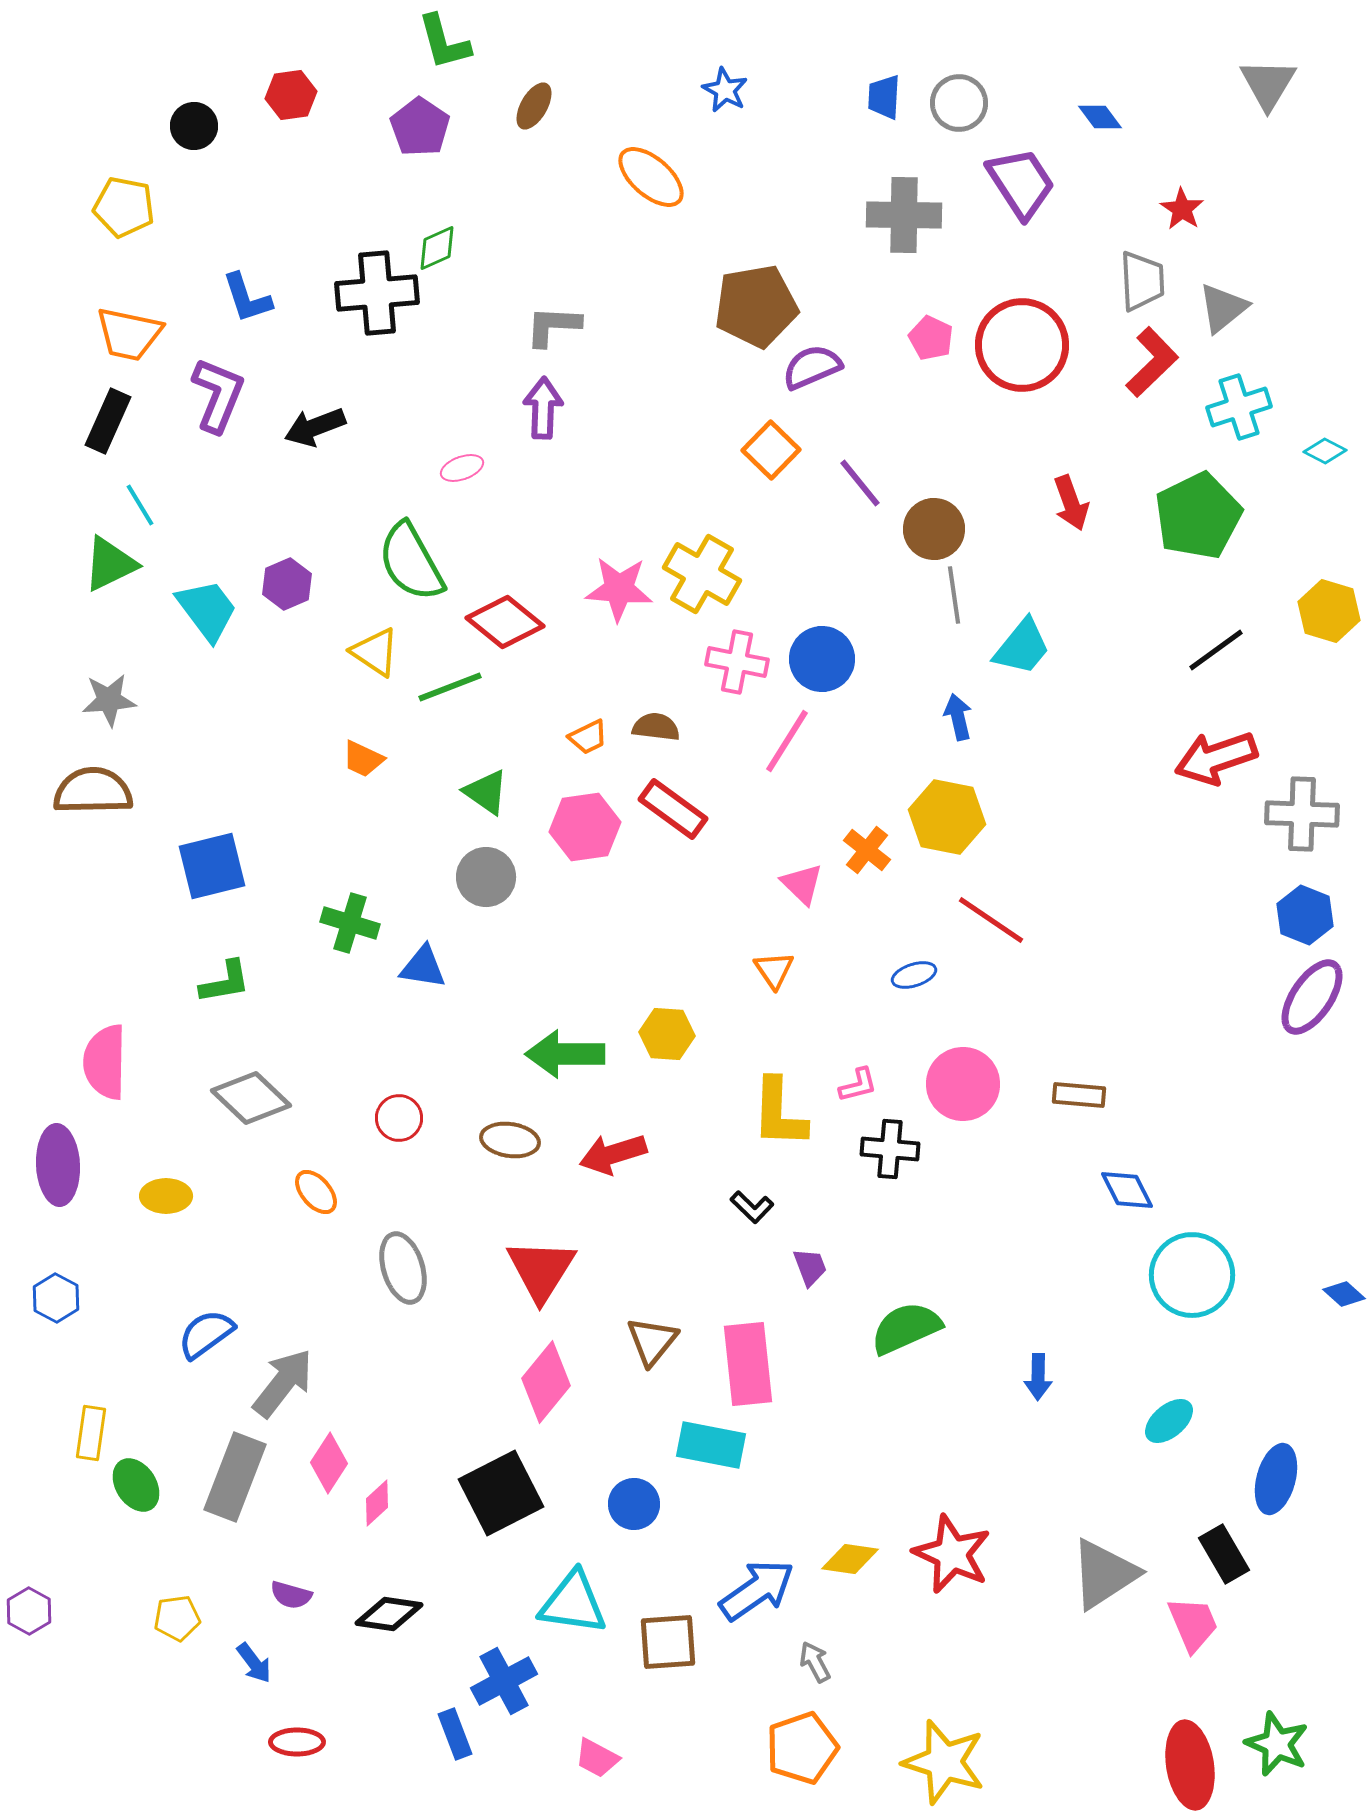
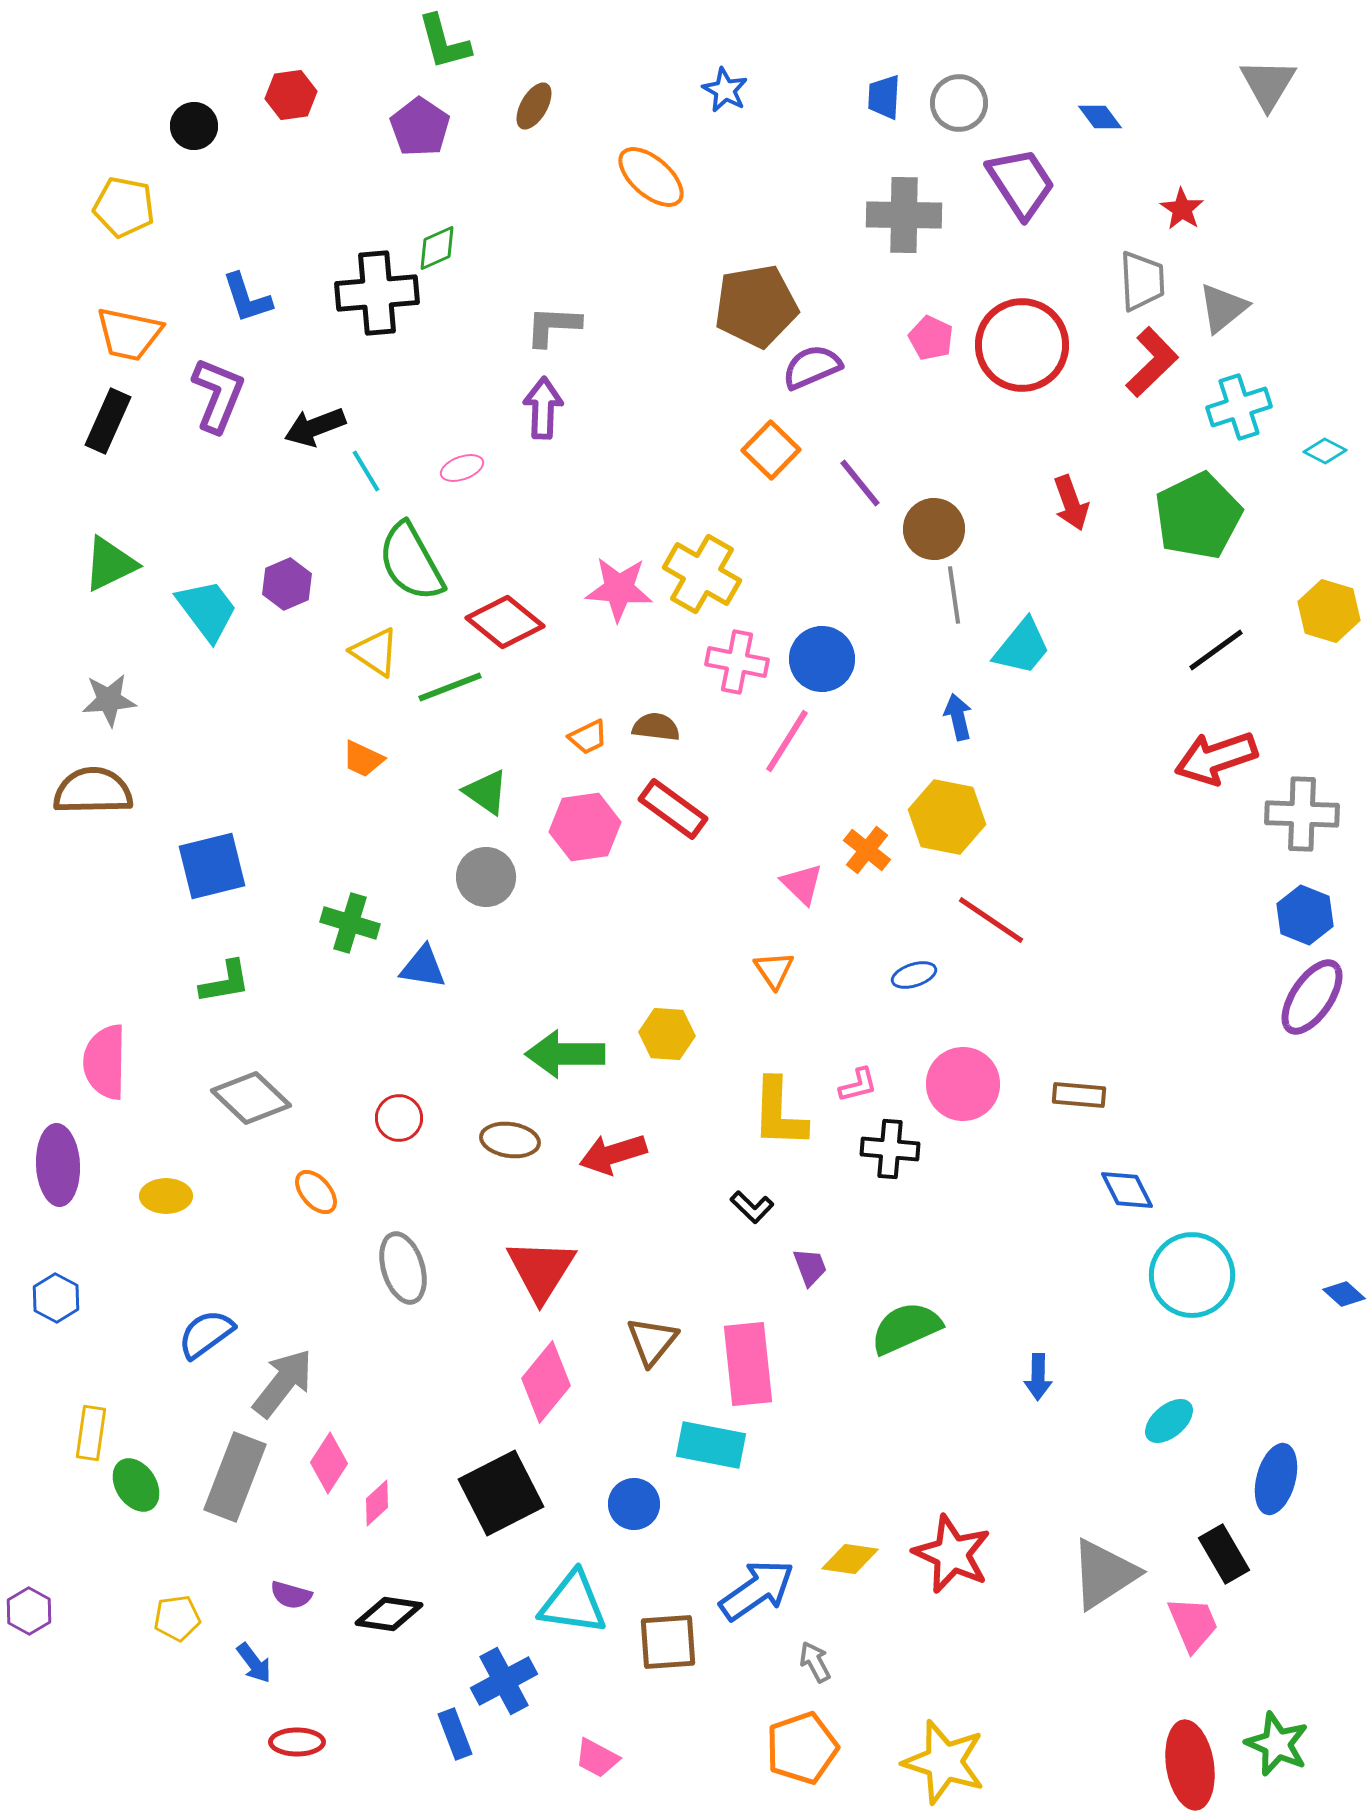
cyan line at (140, 505): moved 226 px right, 34 px up
